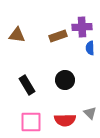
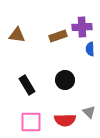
blue semicircle: moved 1 px down
gray triangle: moved 1 px left, 1 px up
